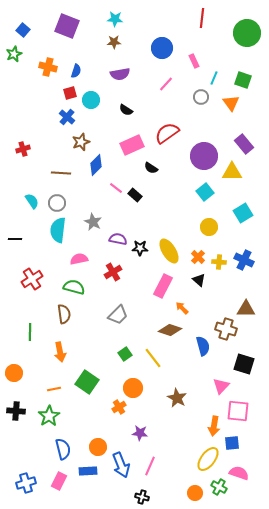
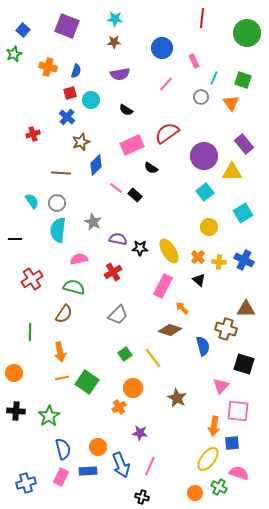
red cross at (23, 149): moved 10 px right, 15 px up
brown semicircle at (64, 314): rotated 42 degrees clockwise
orange line at (54, 389): moved 8 px right, 11 px up
pink rectangle at (59, 481): moved 2 px right, 4 px up
